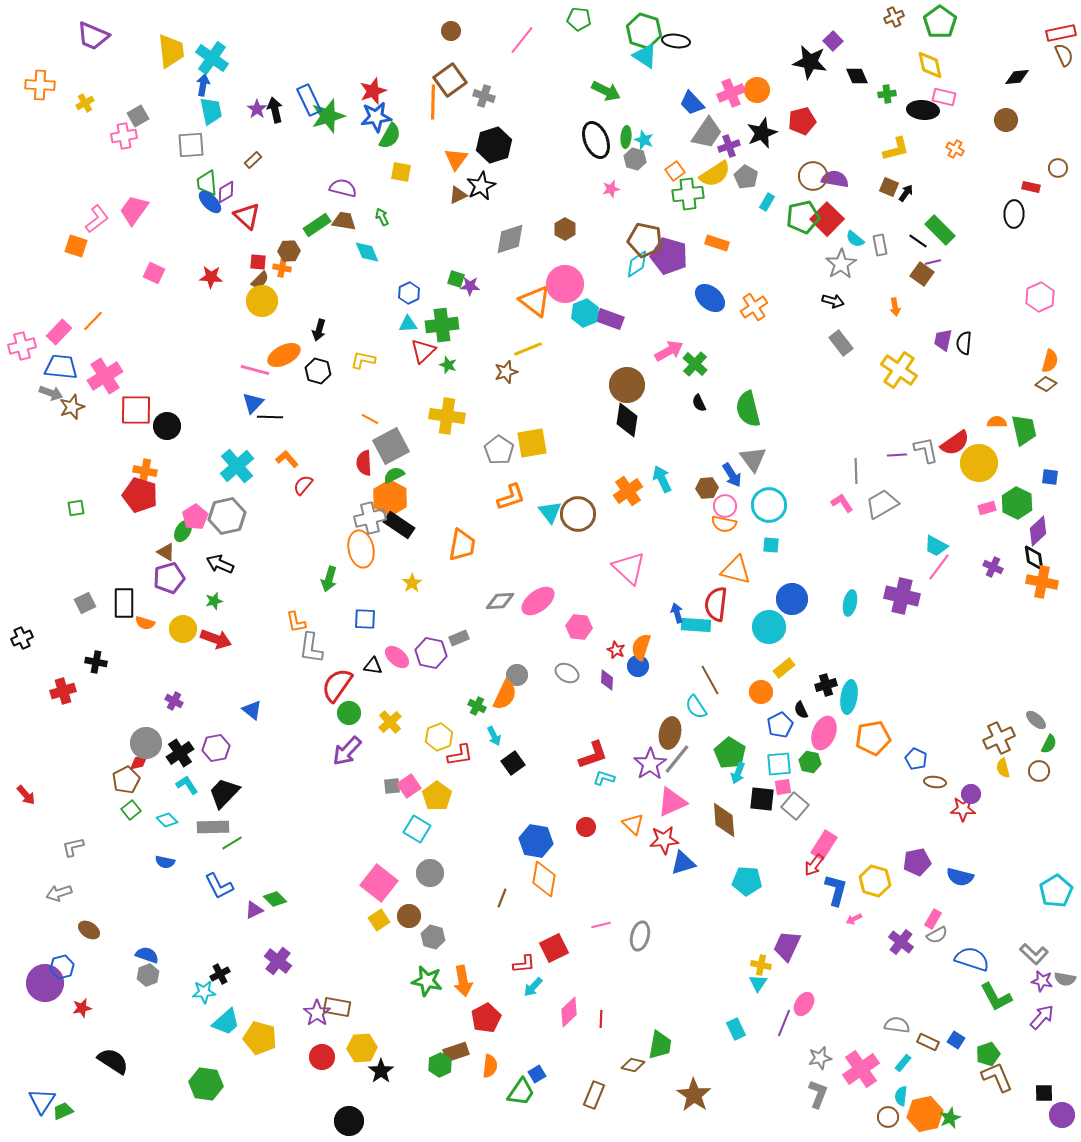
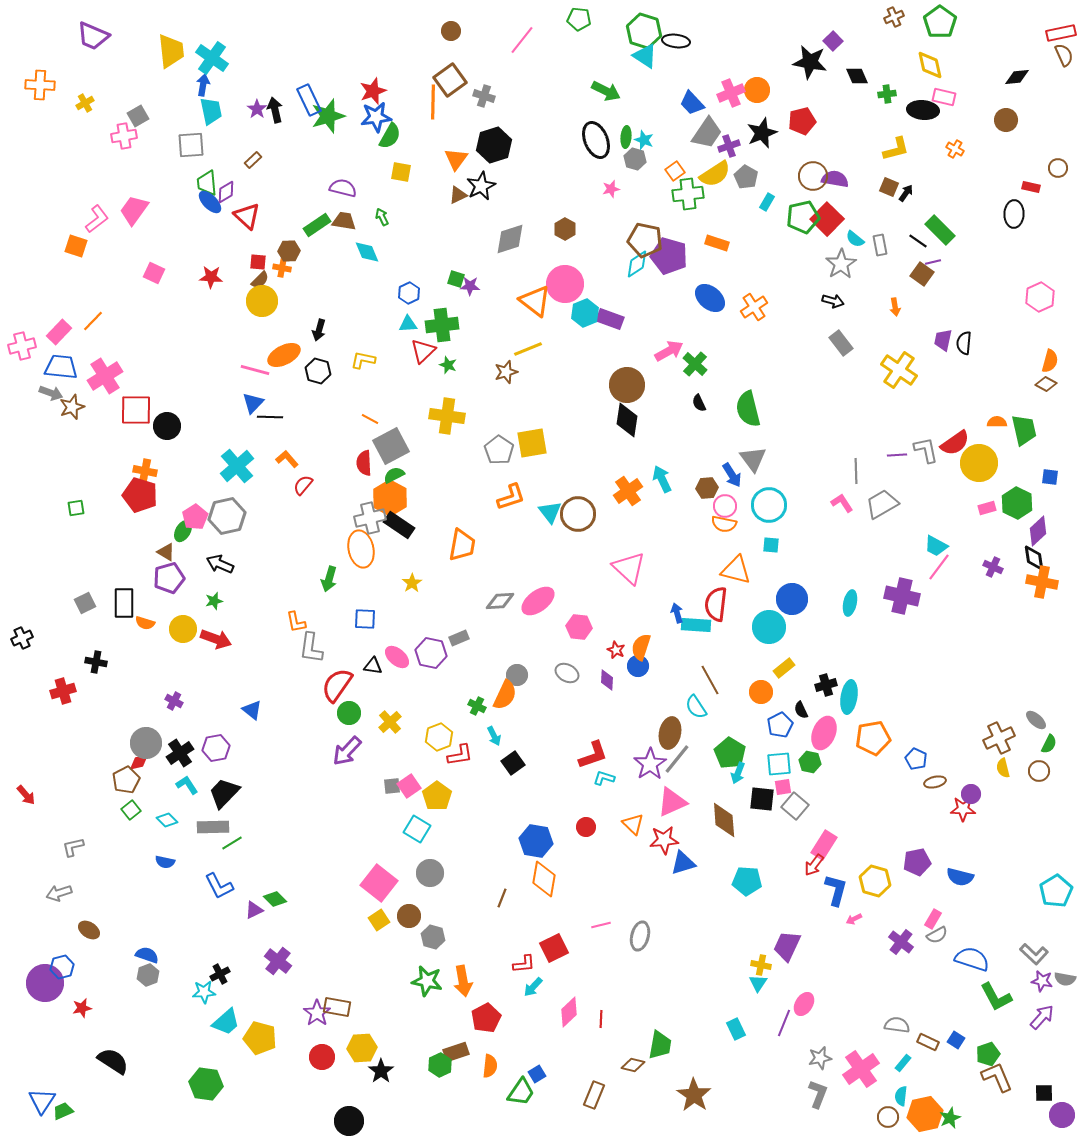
brown ellipse at (935, 782): rotated 20 degrees counterclockwise
